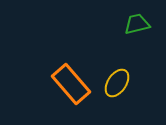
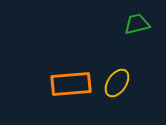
orange rectangle: rotated 54 degrees counterclockwise
